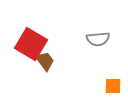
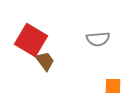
red square: moved 4 px up
